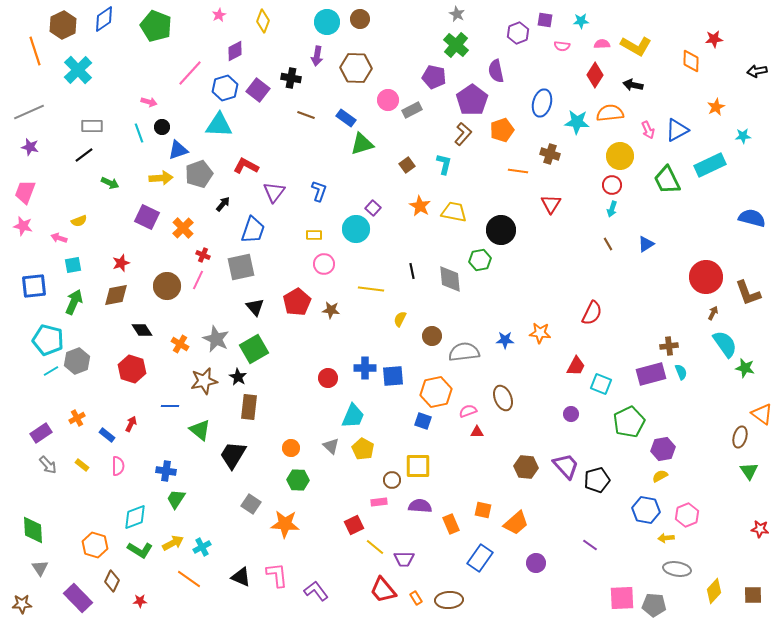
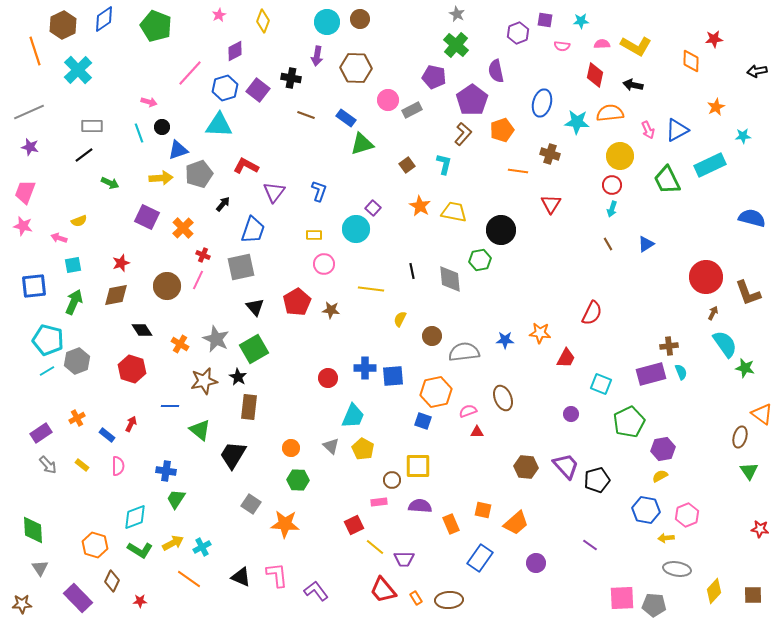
red diamond at (595, 75): rotated 20 degrees counterclockwise
red trapezoid at (576, 366): moved 10 px left, 8 px up
cyan line at (51, 371): moved 4 px left
